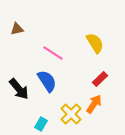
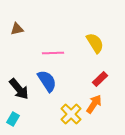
pink line: rotated 35 degrees counterclockwise
cyan rectangle: moved 28 px left, 5 px up
